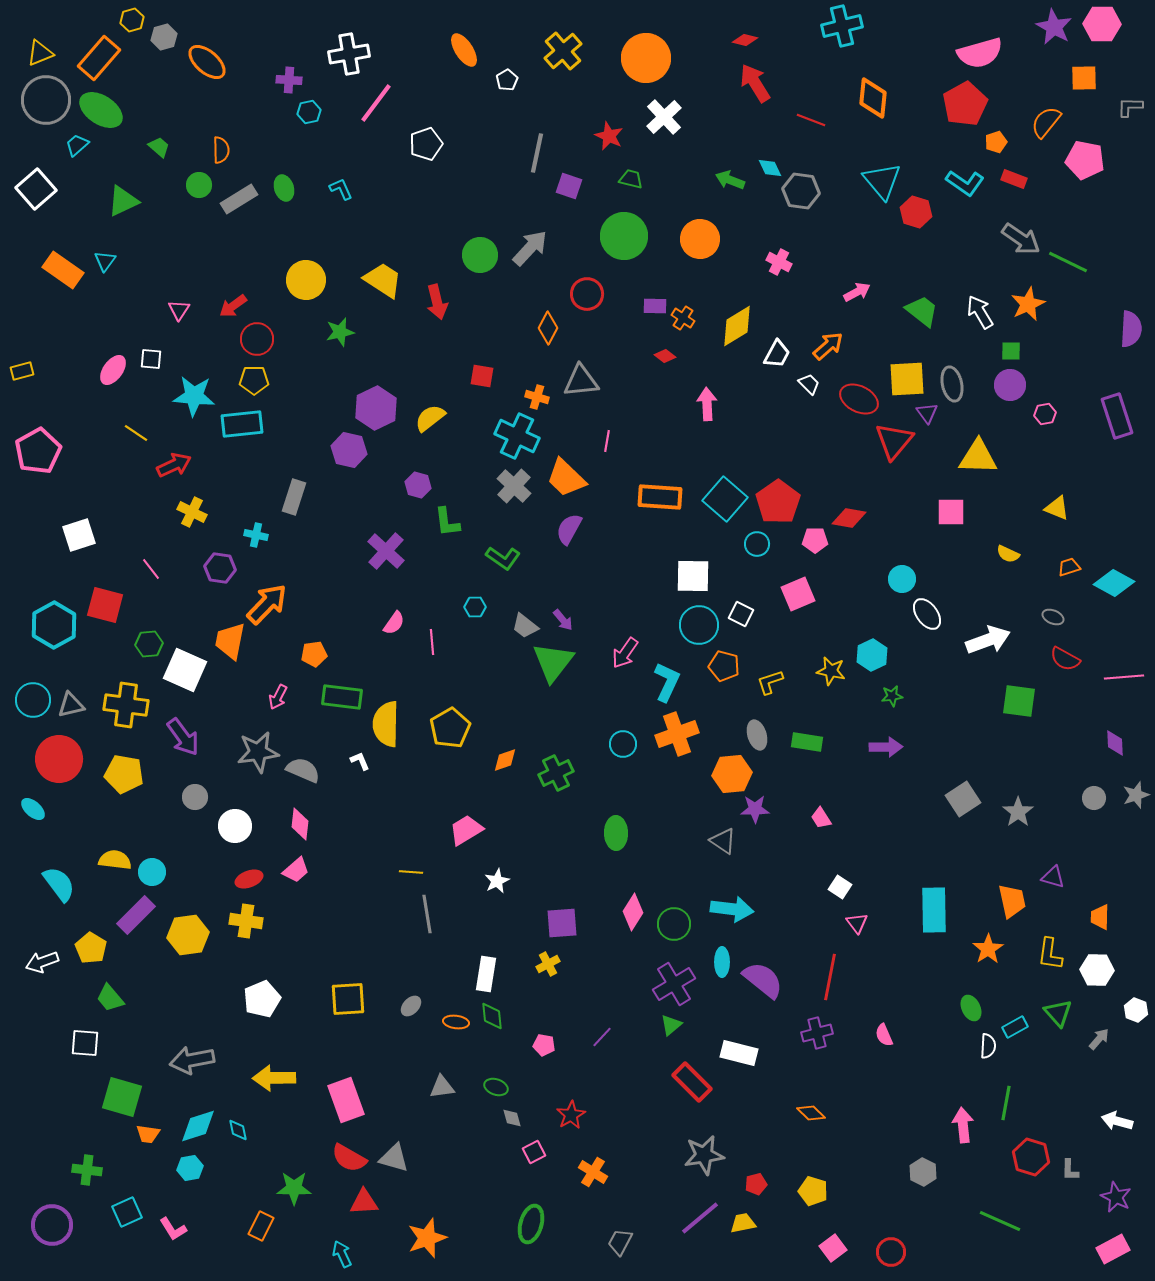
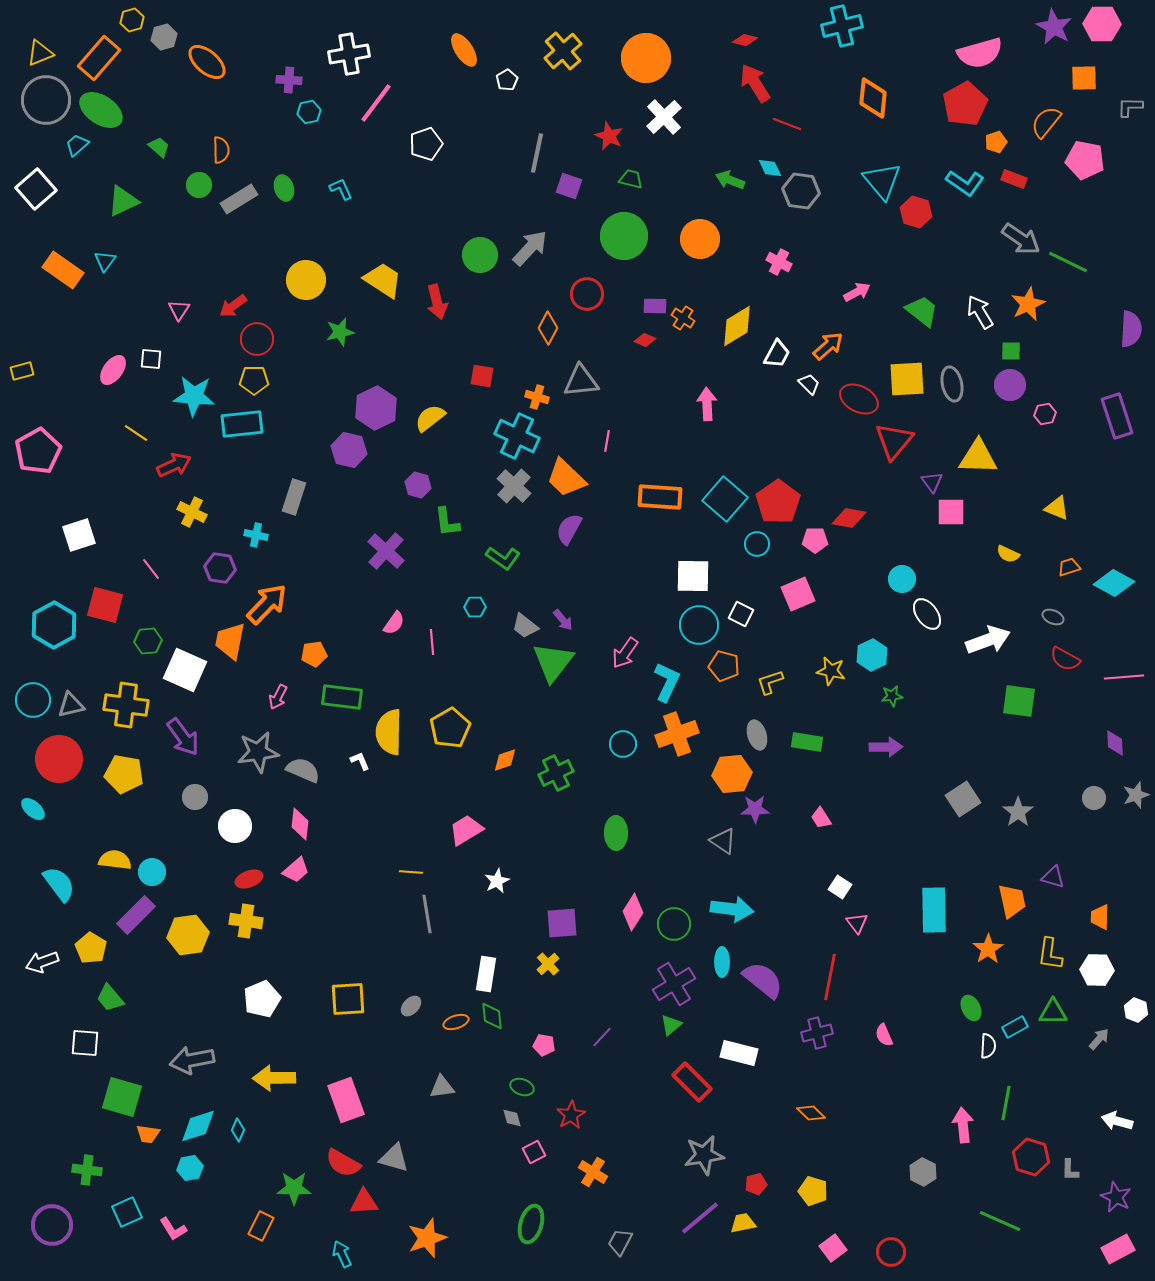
red line at (811, 120): moved 24 px left, 4 px down
red diamond at (665, 356): moved 20 px left, 16 px up; rotated 15 degrees counterclockwise
purple triangle at (927, 413): moved 5 px right, 69 px down
green hexagon at (149, 644): moved 1 px left, 3 px up
yellow semicircle at (386, 724): moved 3 px right, 8 px down
yellow cross at (548, 964): rotated 15 degrees counterclockwise
green triangle at (1058, 1013): moved 5 px left, 1 px up; rotated 48 degrees counterclockwise
orange ellipse at (456, 1022): rotated 25 degrees counterclockwise
green ellipse at (496, 1087): moved 26 px right
cyan diamond at (238, 1130): rotated 35 degrees clockwise
red semicircle at (349, 1158): moved 6 px left, 5 px down
pink rectangle at (1113, 1249): moved 5 px right
